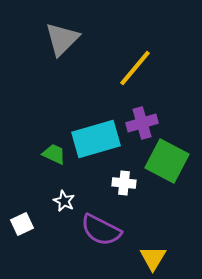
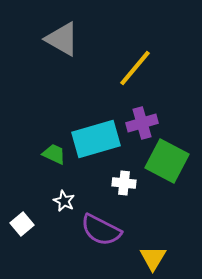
gray triangle: rotated 45 degrees counterclockwise
white square: rotated 15 degrees counterclockwise
